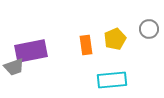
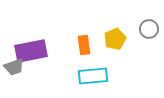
orange rectangle: moved 2 px left
cyan rectangle: moved 19 px left, 4 px up
